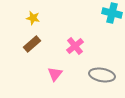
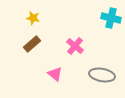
cyan cross: moved 1 px left, 5 px down
pink cross: rotated 12 degrees counterclockwise
pink triangle: rotated 28 degrees counterclockwise
